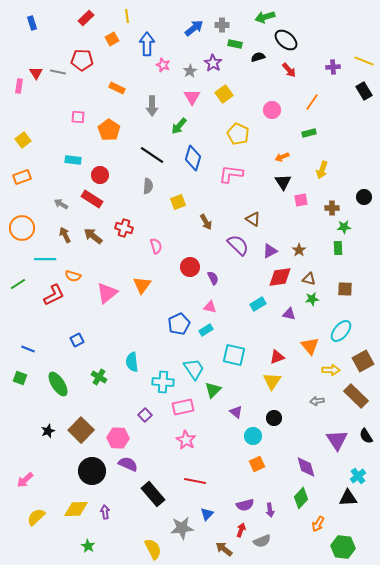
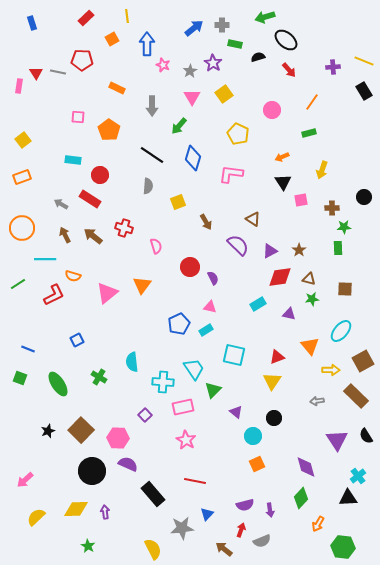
red rectangle at (92, 199): moved 2 px left
